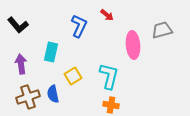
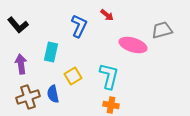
pink ellipse: rotated 68 degrees counterclockwise
